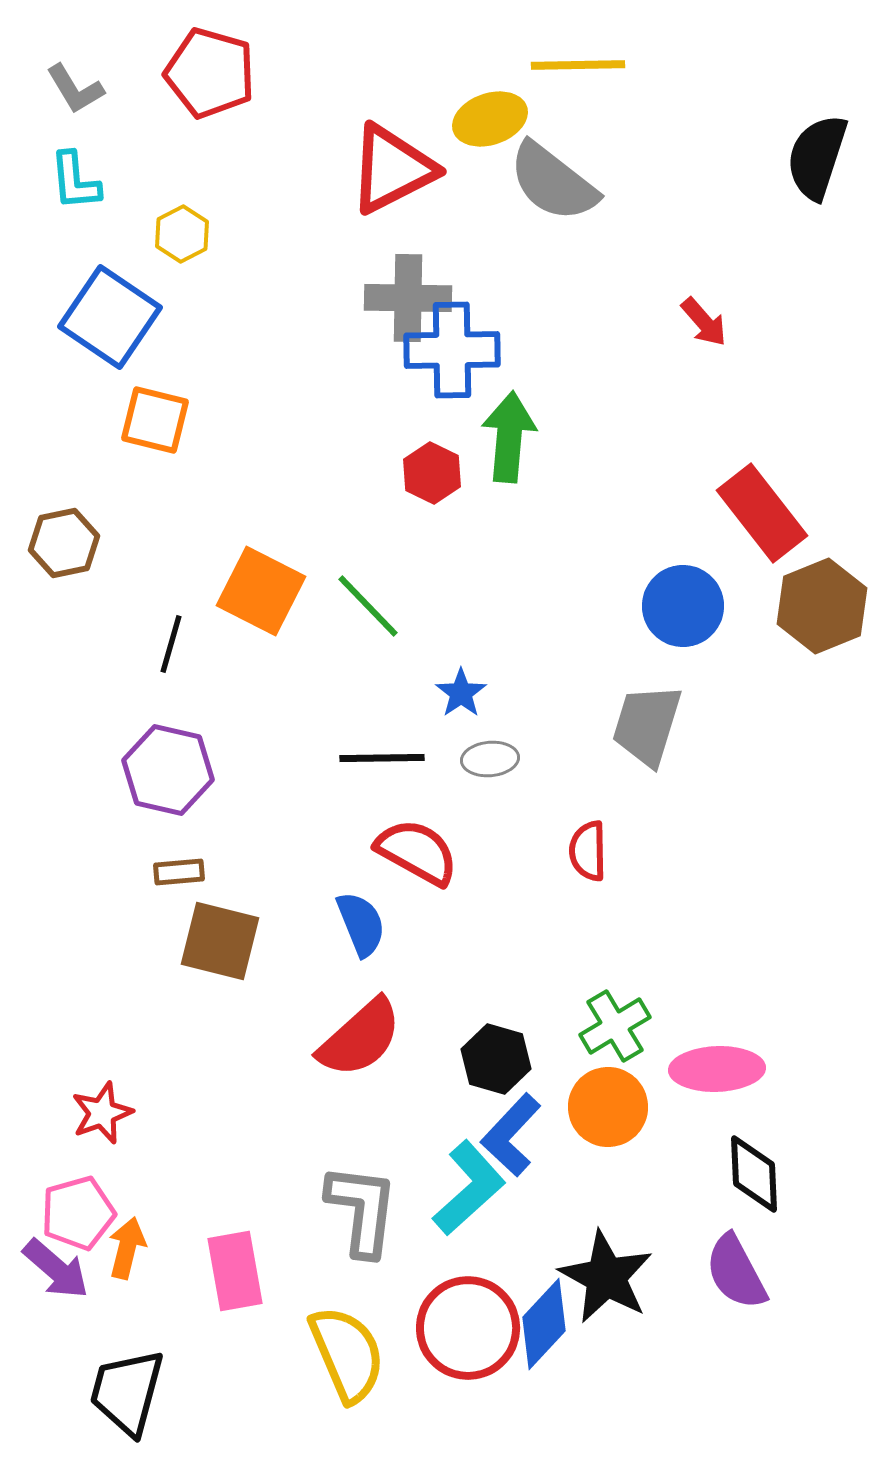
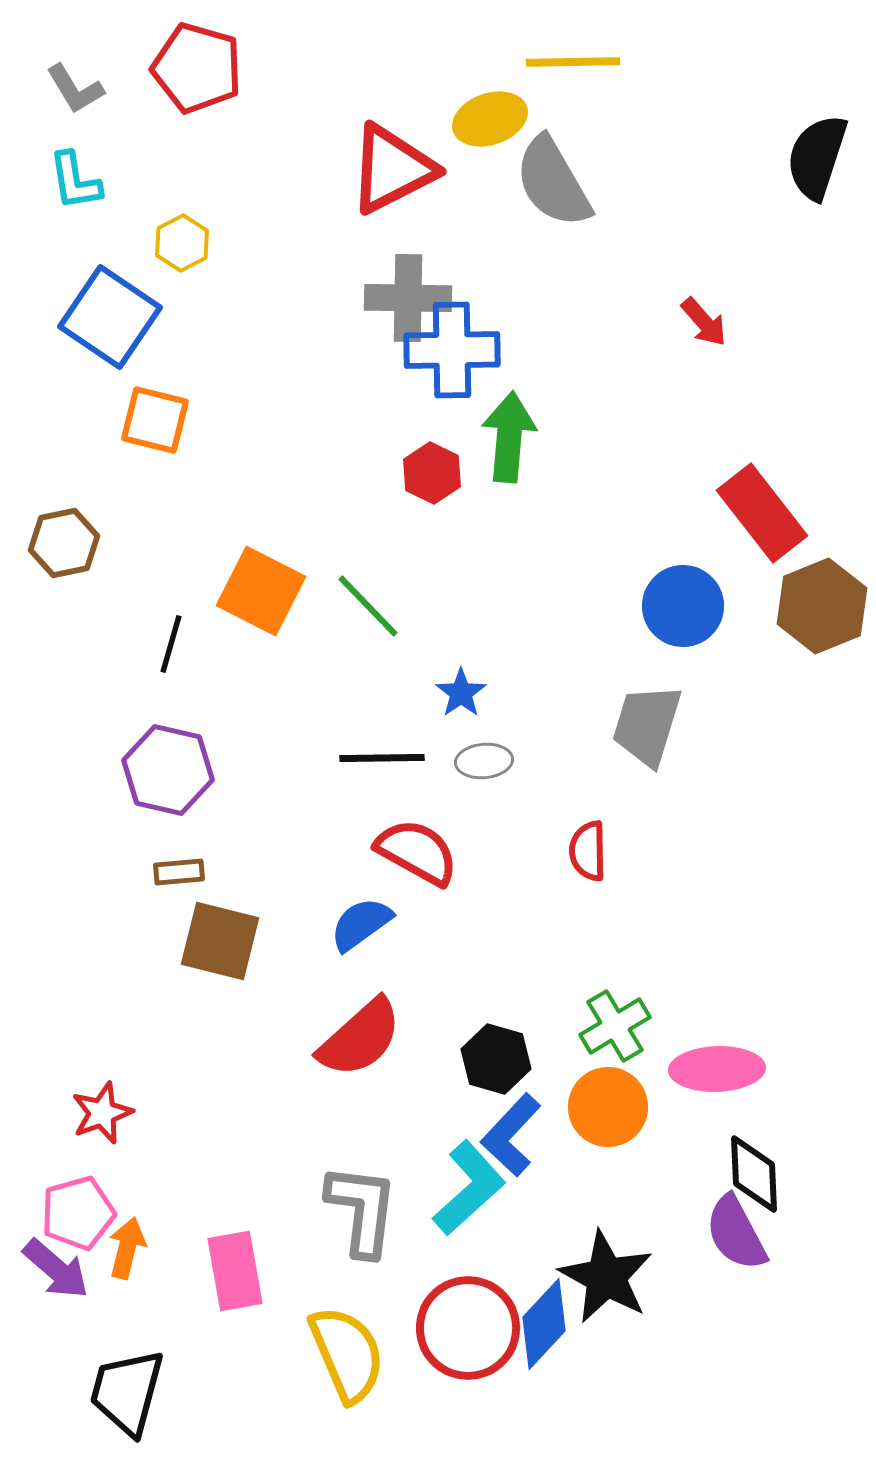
yellow line at (578, 65): moved 5 px left, 3 px up
red pentagon at (210, 73): moved 13 px left, 5 px up
cyan L-shape at (75, 181): rotated 4 degrees counterclockwise
gray semicircle at (553, 182): rotated 22 degrees clockwise
yellow hexagon at (182, 234): moved 9 px down
gray ellipse at (490, 759): moved 6 px left, 2 px down
blue semicircle at (361, 924): rotated 104 degrees counterclockwise
purple semicircle at (736, 1272): moved 39 px up
